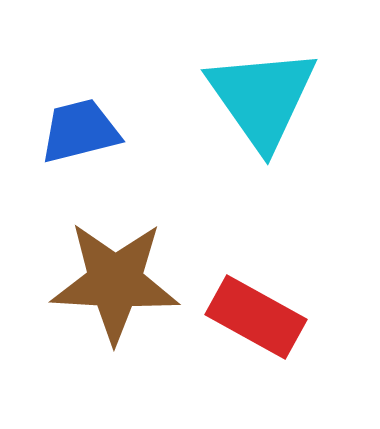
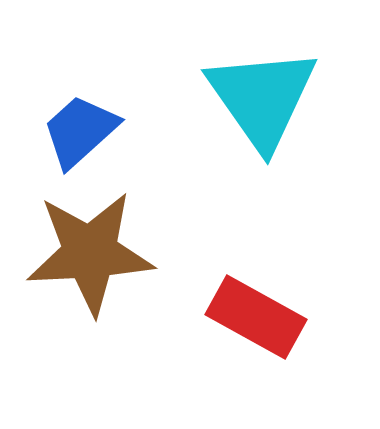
blue trapezoid: rotated 28 degrees counterclockwise
brown star: moved 25 px left, 29 px up; rotated 6 degrees counterclockwise
